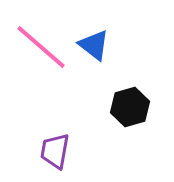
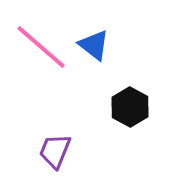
black hexagon: rotated 15 degrees counterclockwise
purple trapezoid: rotated 12 degrees clockwise
